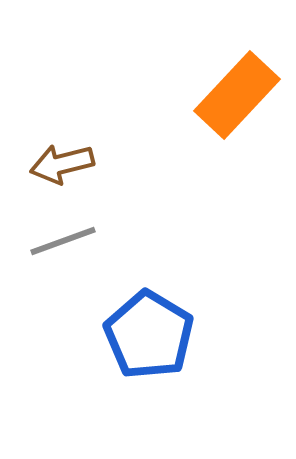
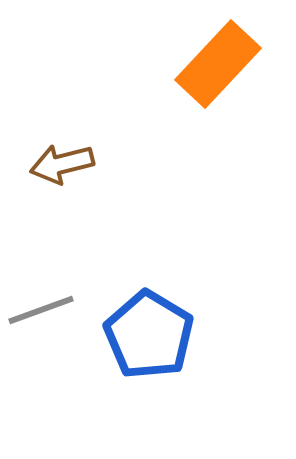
orange rectangle: moved 19 px left, 31 px up
gray line: moved 22 px left, 69 px down
